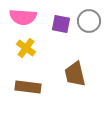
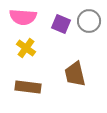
purple square: rotated 12 degrees clockwise
